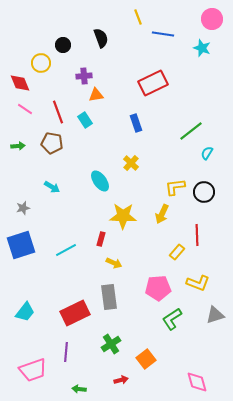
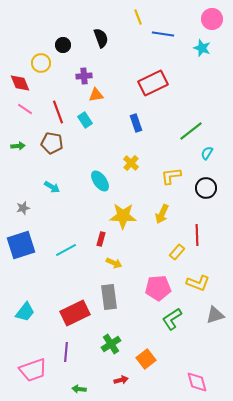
yellow L-shape at (175, 187): moved 4 px left, 11 px up
black circle at (204, 192): moved 2 px right, 4 px up
